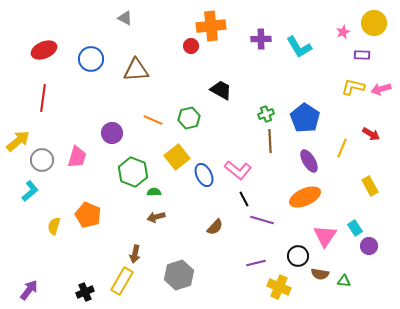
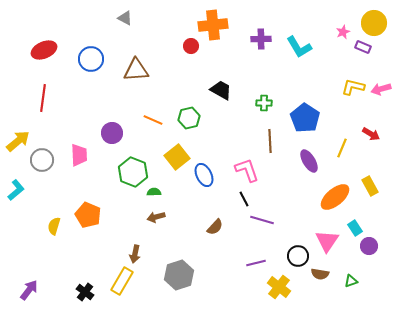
orange cross at (211, 26): moved 2 px right, 1 px up
purple rectangle at (362, 55): moved 1 px right, 8 px up; rotated 21 degrees clockwise
green cross at (266, 114): moved 2 px left, 11 px up; rotated 21 degrees clockwise
pink trapezoid at (77, 157): moved 2 px right, 2 px up; rotated 20 degrees counterclockwise
pink L-shape at (238, 170): moved 9 px right; rotated 148 degrees counterclockwise
cyan L-shape at (30, 191): moved 14 px left, 1 px up
orange ellipse at (305, 197): moved 30 px right; rotated 16 degrees counterclockwise
pink triangle at (325, 236): moved 2 px right, 5 px down
green triangle at (344, 281): moved 7 px right; rotated 24 degrees counterclockwise
yellow cross at (279, 287): rotated 15 degrees clockwise
black cross at (85, 292): rotated 30 degrees counterclockwise
